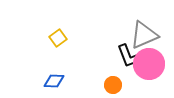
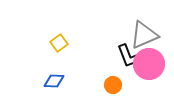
yellow square: moved 1 px right, 5 px down
